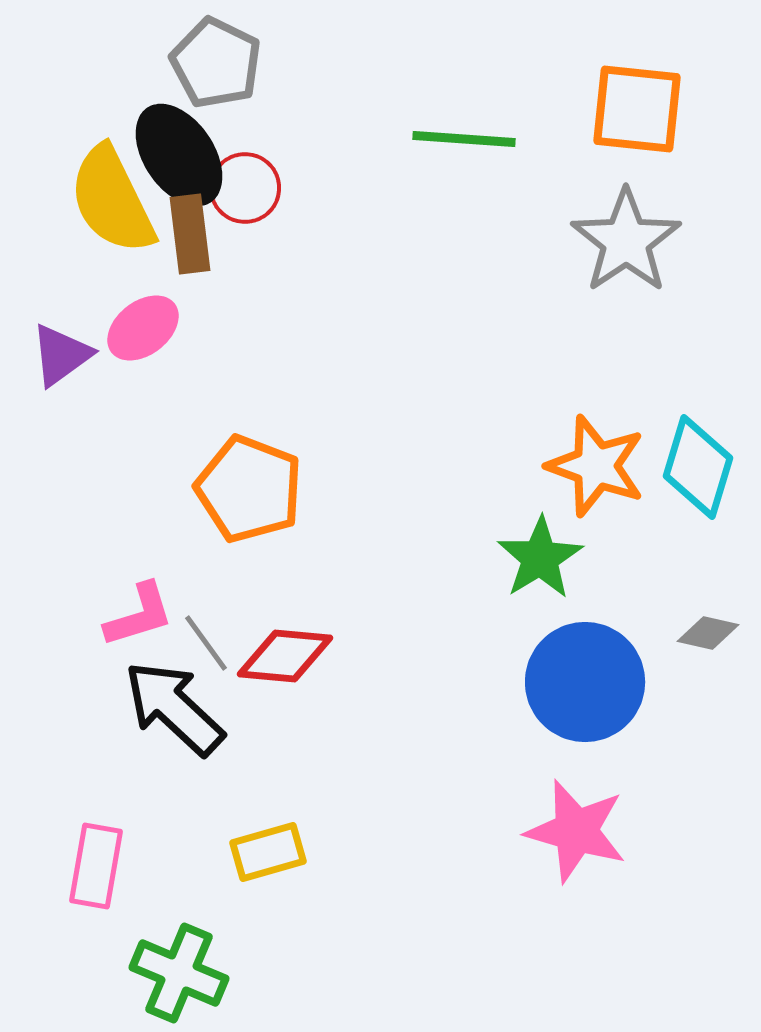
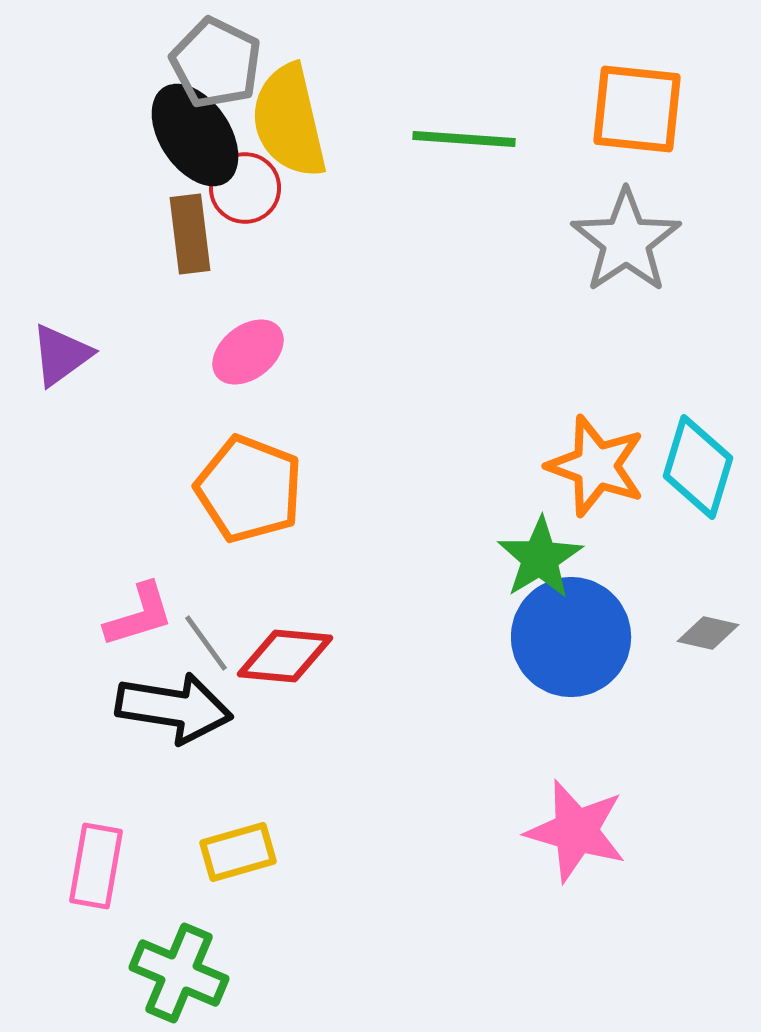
black ellipse: moved 16 px right, 20 px up
yellow semicircle: moved 177 px right, 79 px up; rotated 13 degrees clockwise
pink ellipse: moved 105 px right, 24 px down
blue circle: moved 14 px left, 45 px up
black arrow: rotated 146 degrees clockwise
yellow rectangle: moved 30 px left
